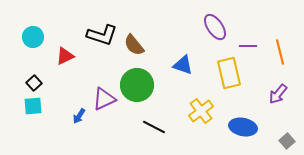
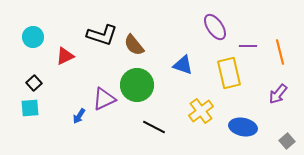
cyan square: moved 3 px left, 2 px down
